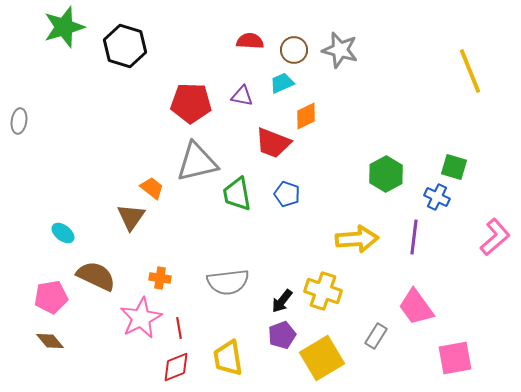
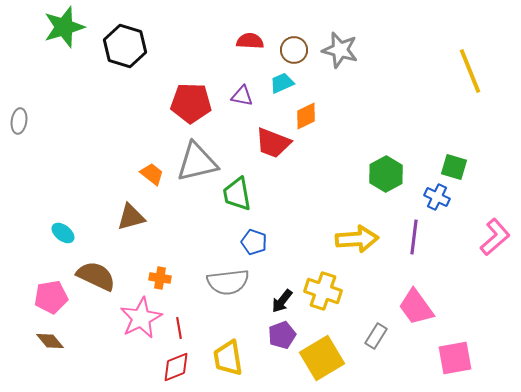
orange trapezoid: moved 14 px up
blue pentagon: moved 33 px left, 48 px down
brown triangle: rotated 40 degrees clockwise
